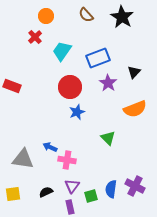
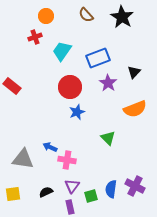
red cross: rotated 24 degrees clockwise
red rectangle: rotated 18 degrees clockwise
